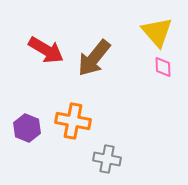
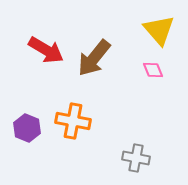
yellow triangle: moved 2 px right, 2 px up
pink diamond: moved 10 px left, 3 px down; rotated 20 degrees counterclockwise
gray cross: moved 29 px right, 1 px up
